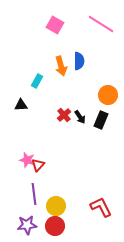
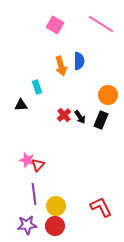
cyan rectangle: moved 6 px down; rotated 48 degrees counterclockwise
